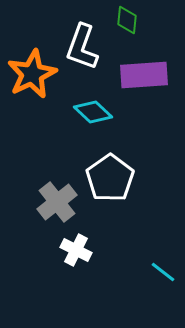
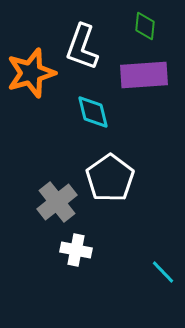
green diamond: moved 18 px right, 6 px down
orange star: moved 1 px left, 1 px up; rotated 9 degrees clockwise
cyan diamond: rotated 33 degrees clockwise
white cross: rotated 16 degrees counterclockwise
cyan line: rotated 8 degrees clockwise
